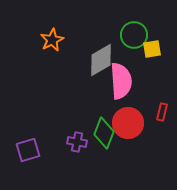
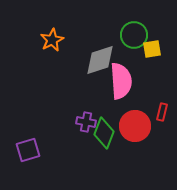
gray diamond: moved 1 px left; rotated 12 degrees clockwise
red circle: moved 7 px right, 3 px down
purple cross: moved 9 px right, 20 px up
